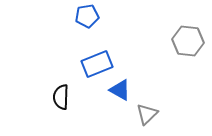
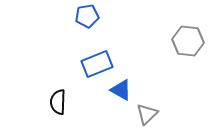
blue triangle: moved 1 px right
black semicircle: moved 3 px left, 5 px down
